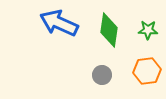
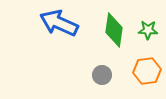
green diamond: moved 5 px right
